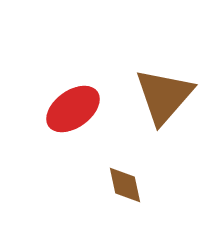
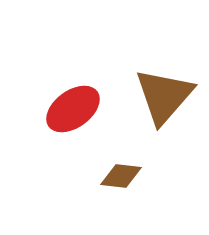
brown diamond: moved 4 px left, 9 px up; rotated 72 degrees counterclockwise
